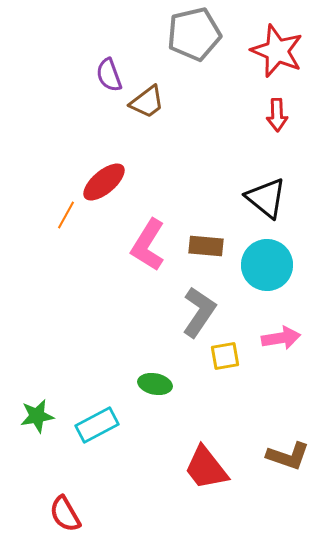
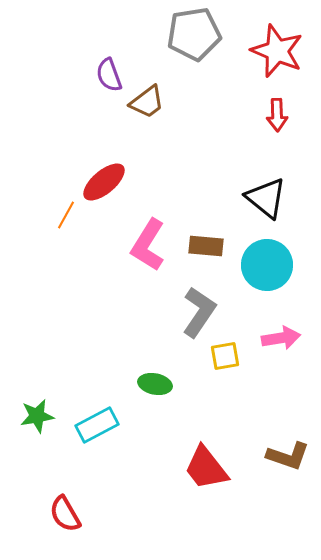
gray pentagon: rotated 4 degrees clockwise
